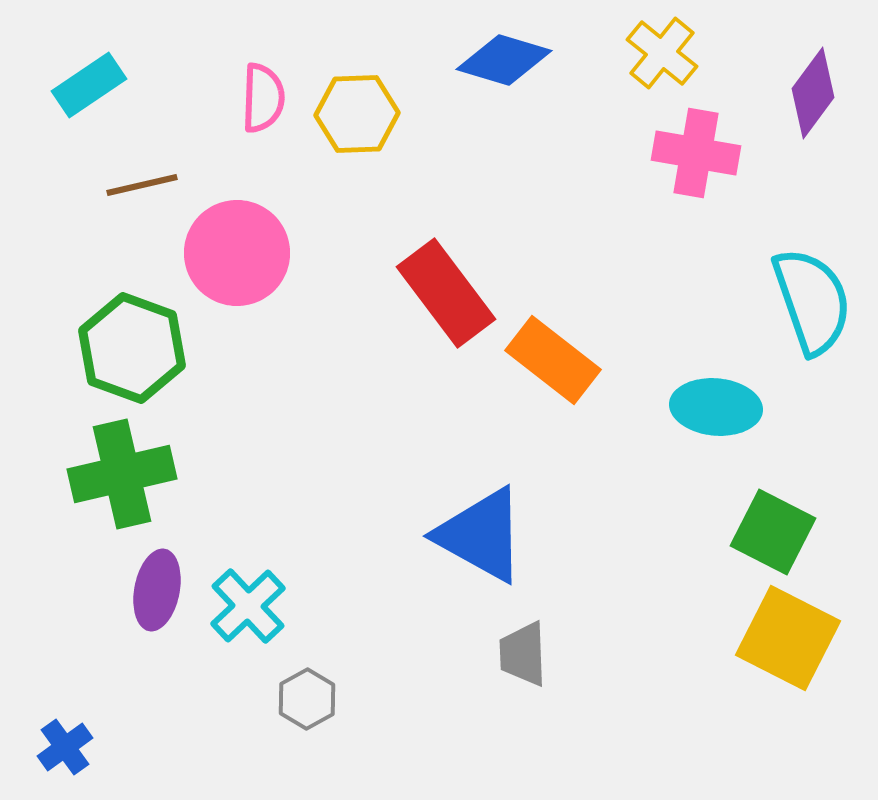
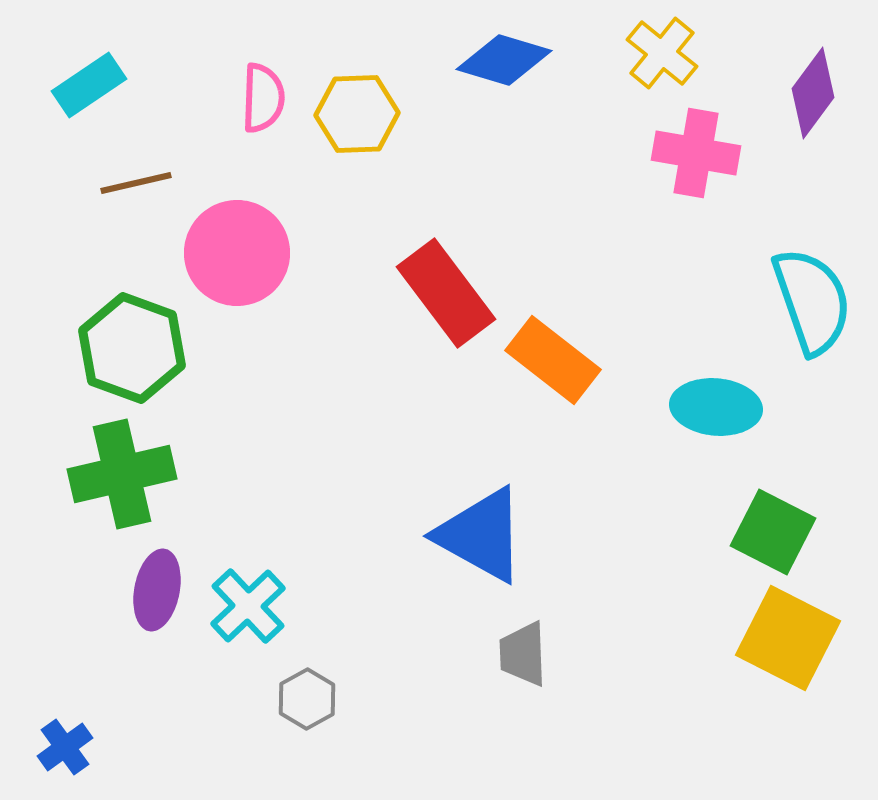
brown line: moved 6 px left, 2 px up
